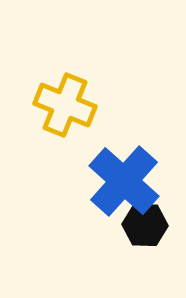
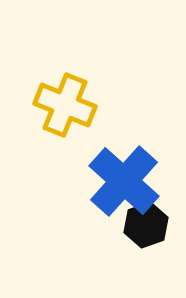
black hexagon: moved 1 px right; rotated 21 degrees counterclockwise
